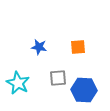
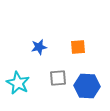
blue star: rotated 21 degrees counterclockwise
blue hexagon: moved 3 px right, 4 px up
